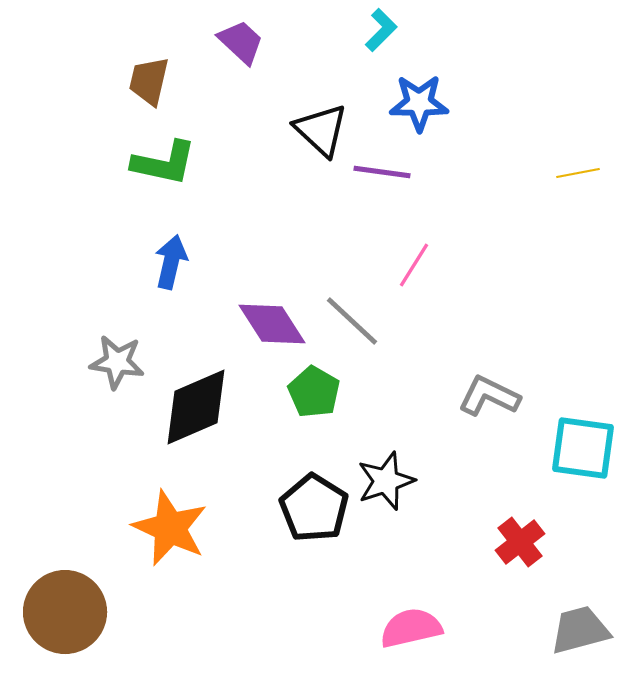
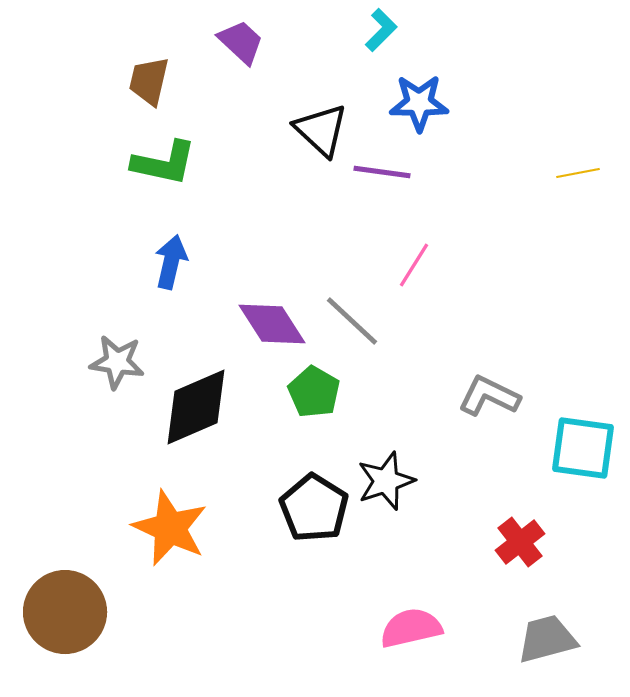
gray trapezoid: moved 33 px left, 9 px down
